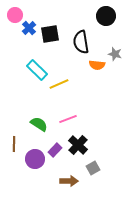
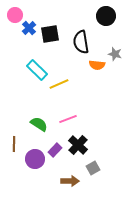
brown arrow: moved 1 px right
